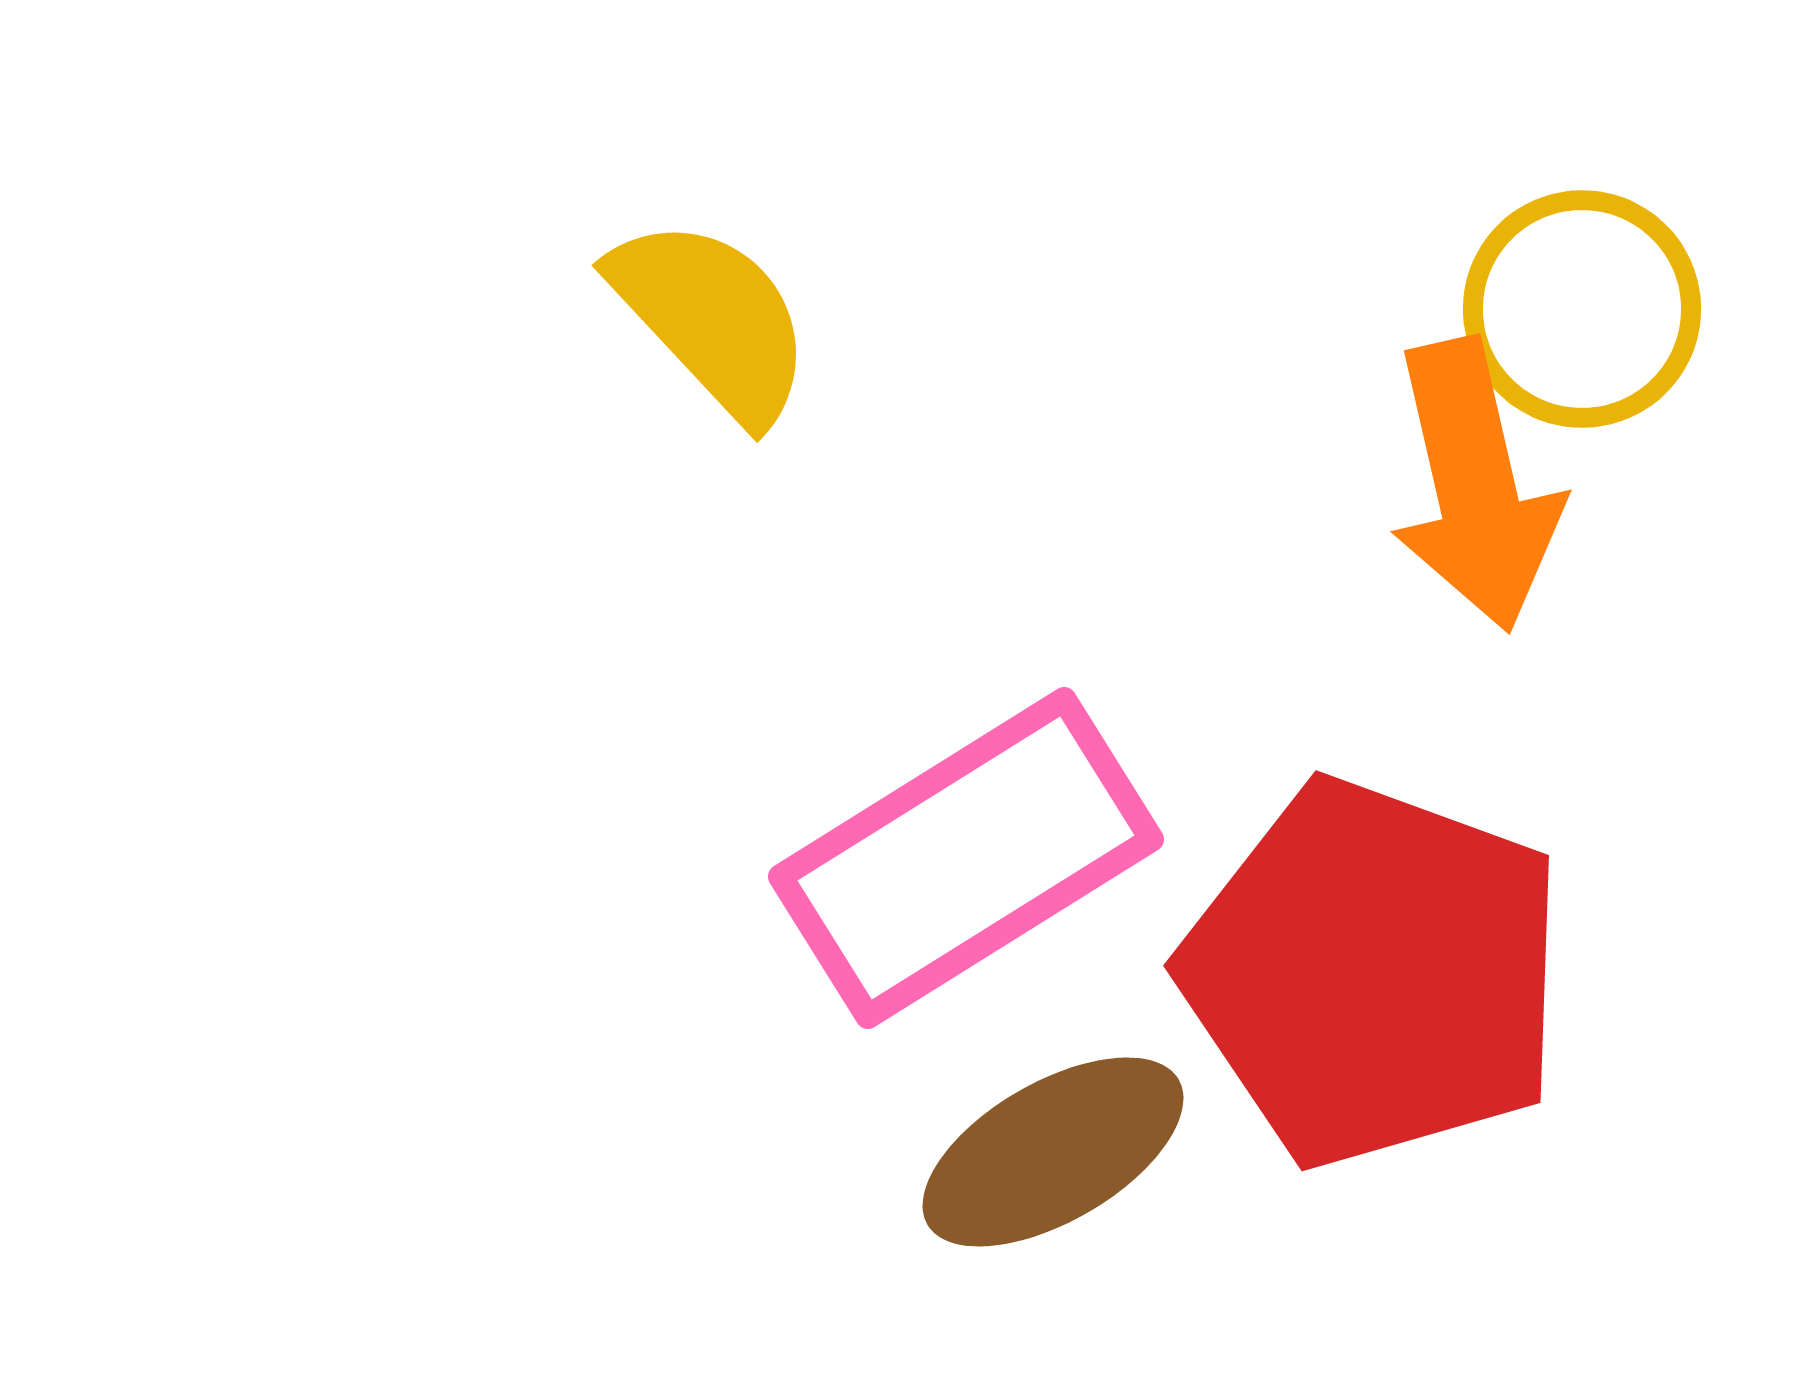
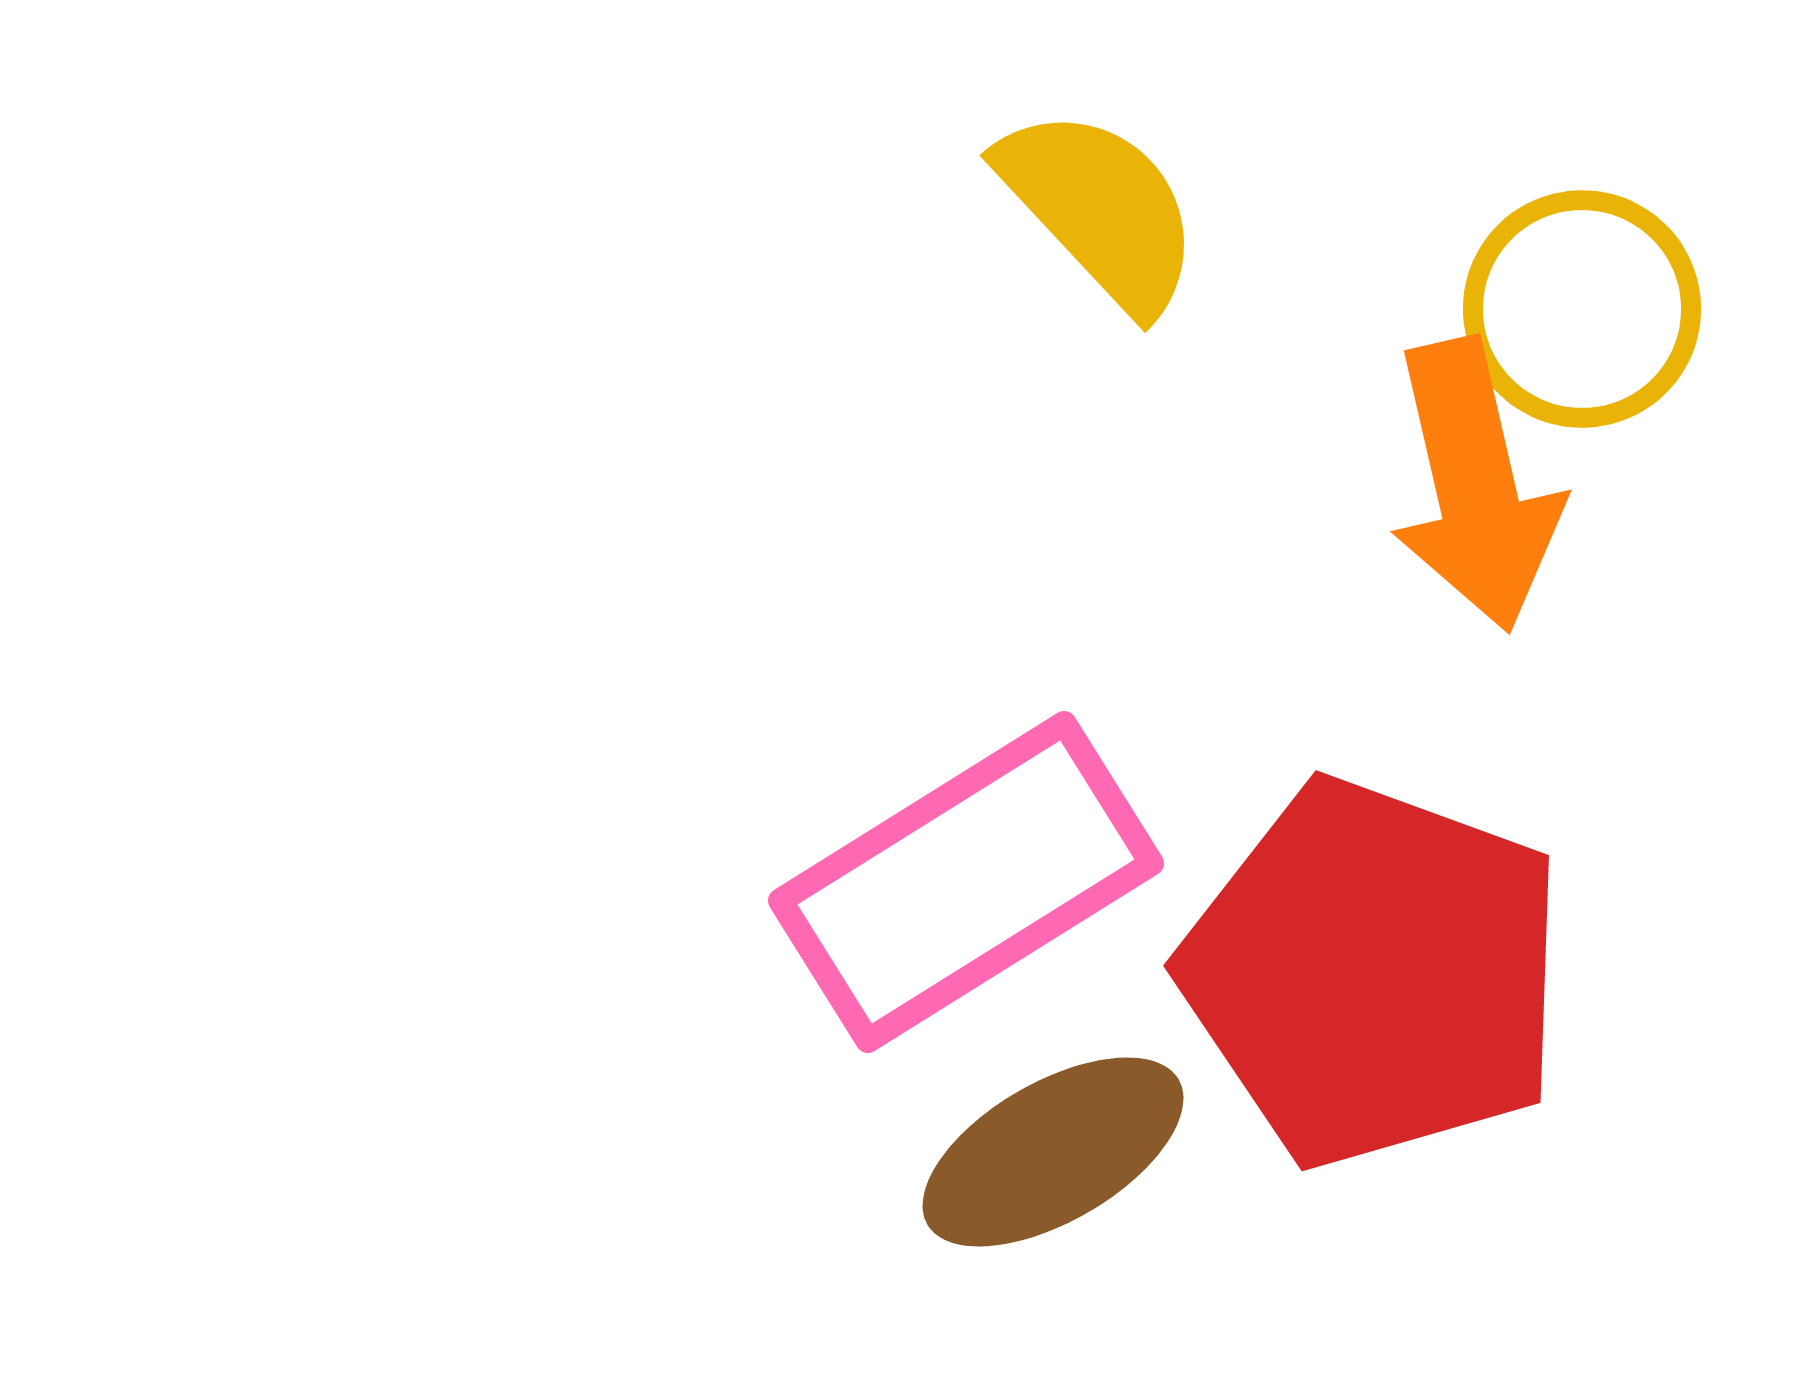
yellow semicircle: moved 388 px right, 110 px up
pink rectangle: moved 24 px down
